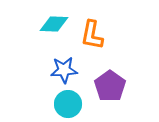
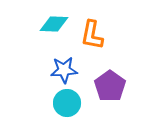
cyan circle: moved 1 px left, 1 px up
